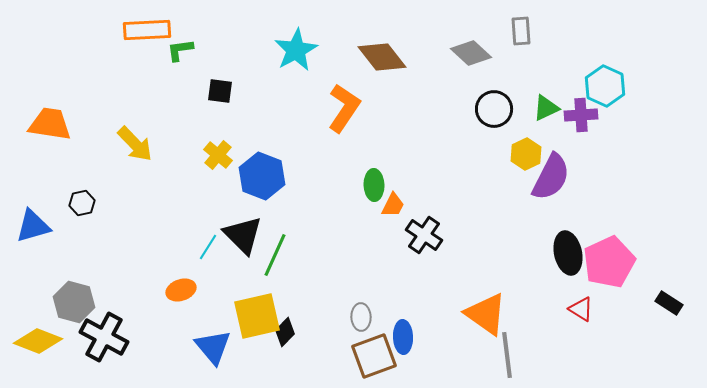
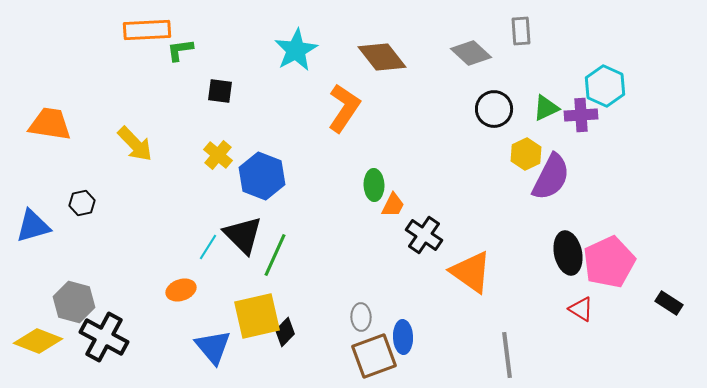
orange triangle at (486, 314): moved 15 px left, 42 px up
